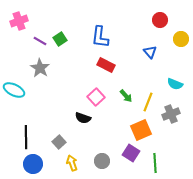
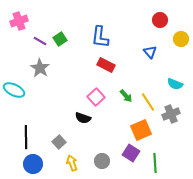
yellow line: rotated 54 degrees counterclockwise
